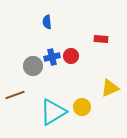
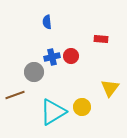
gray circle: moved 1 px right, 6 px down
yellow triangle: rotated 30 degrees counterclockwise
